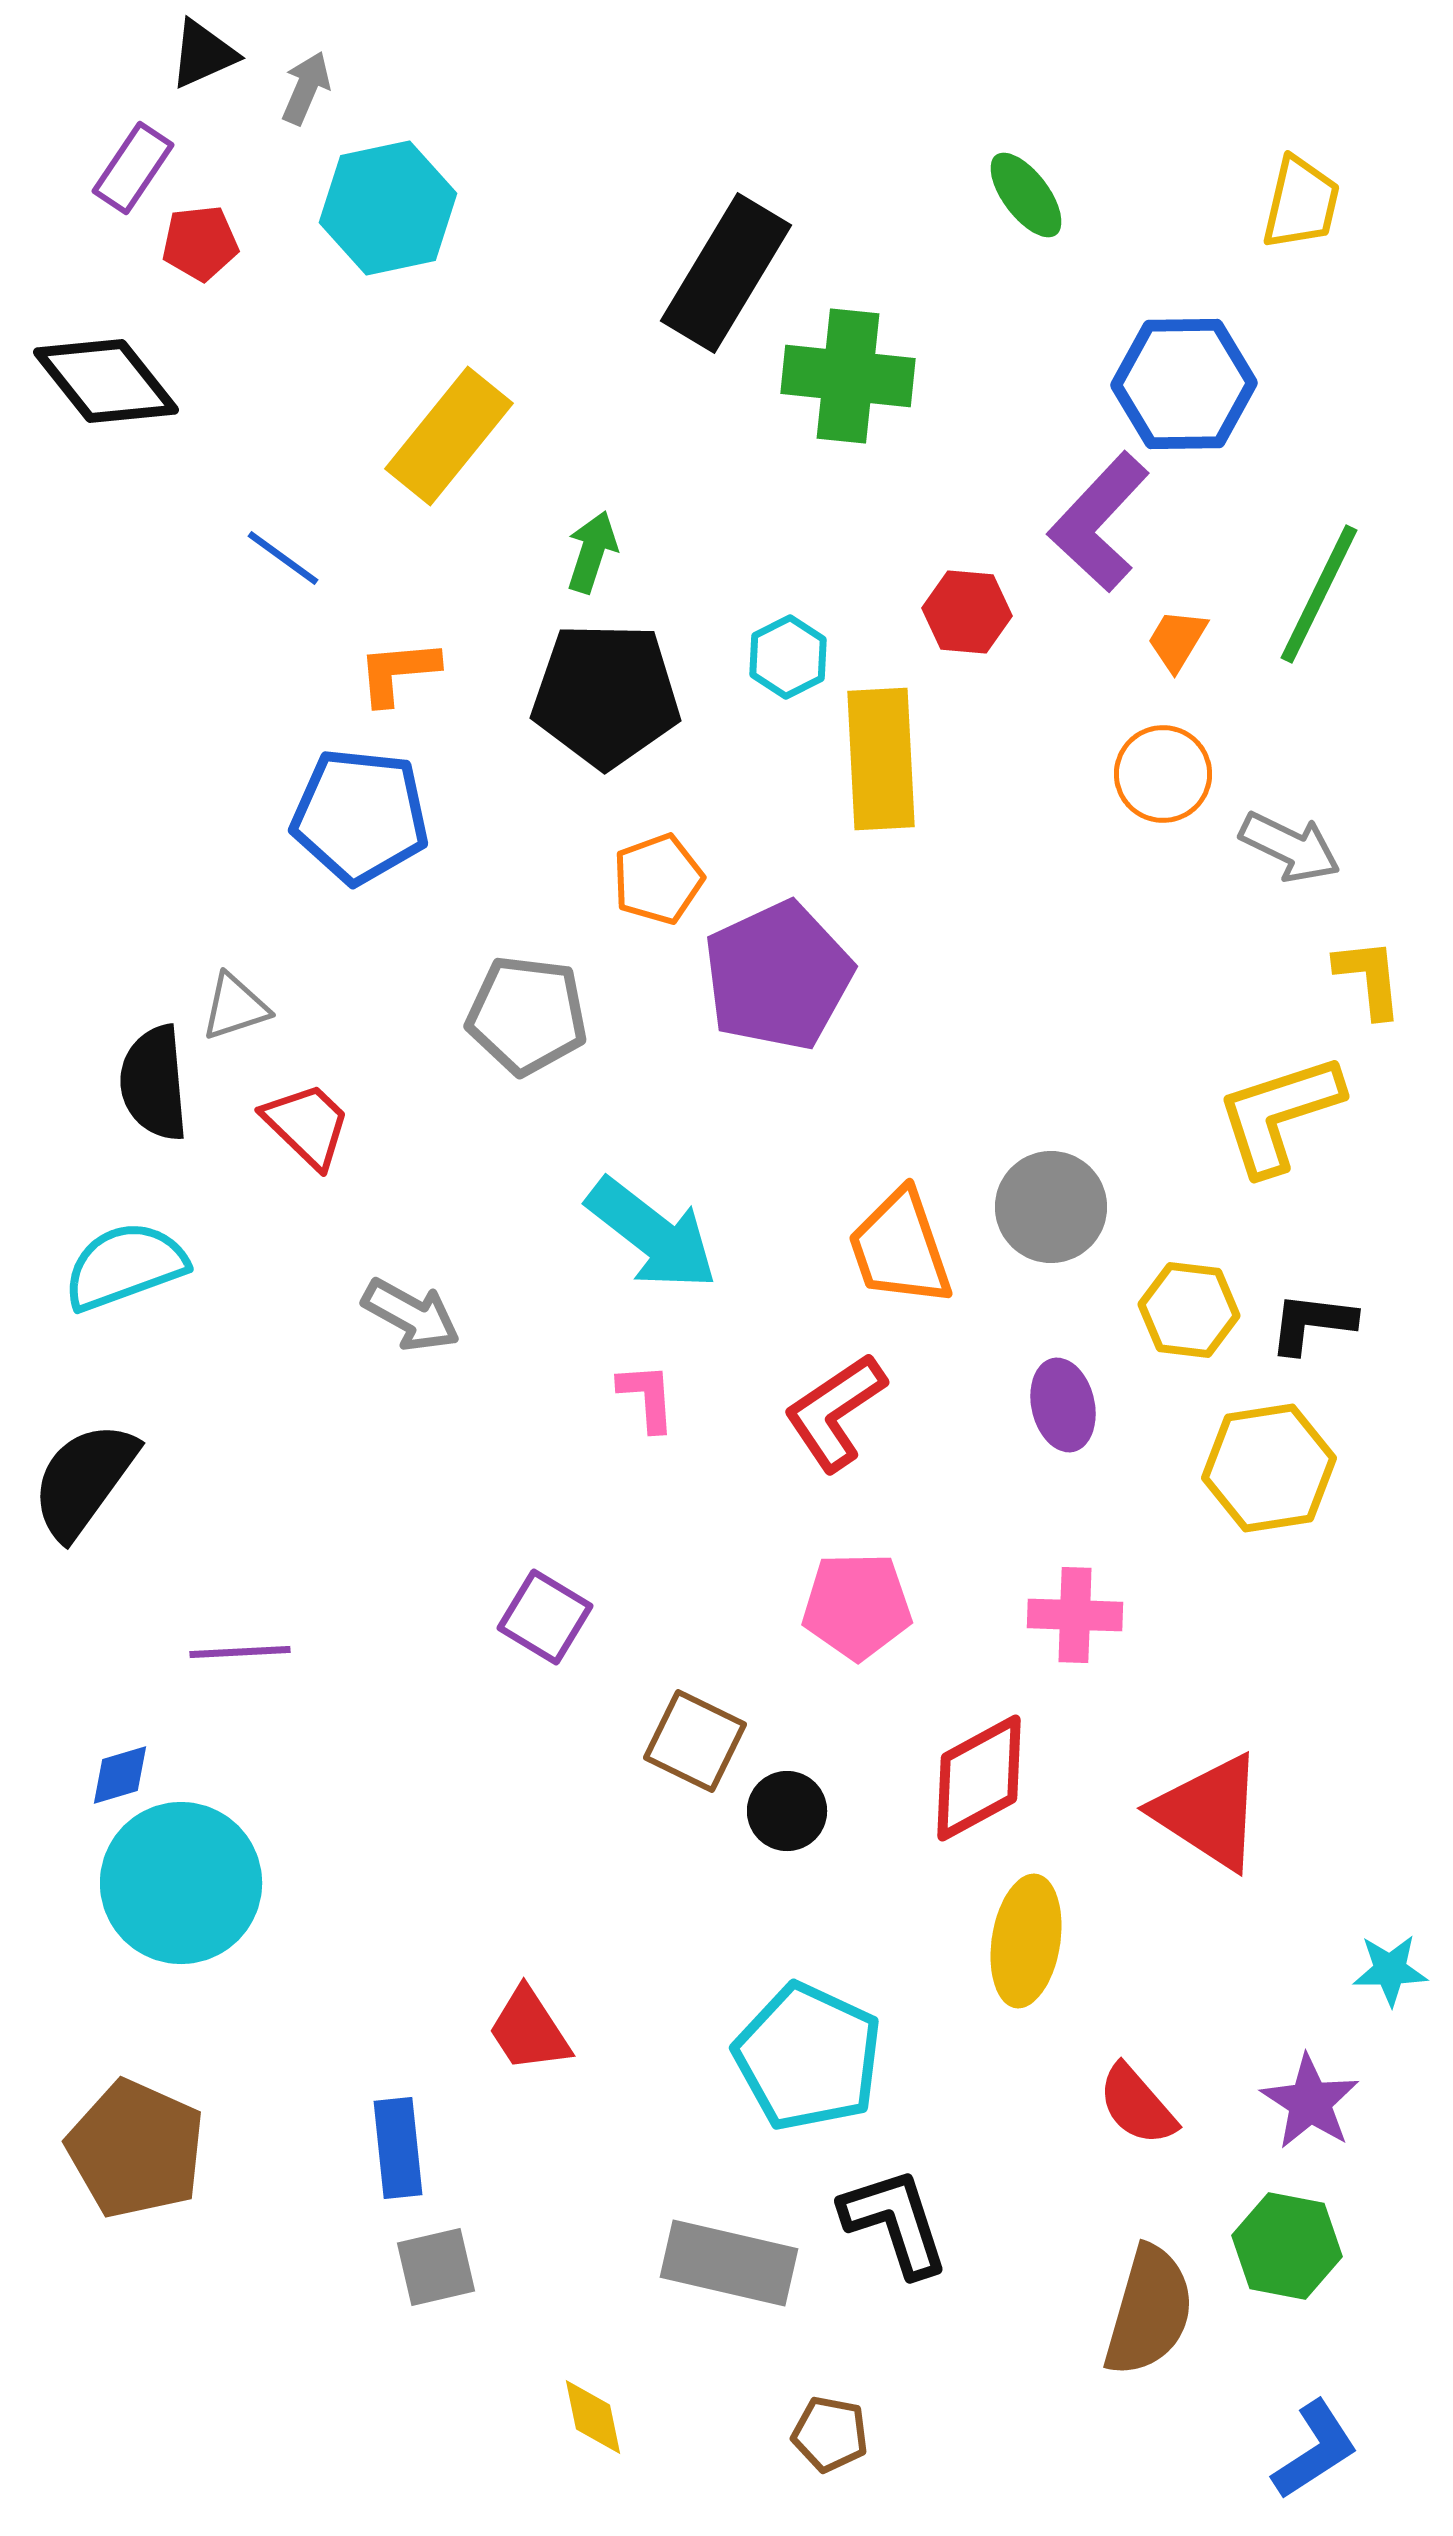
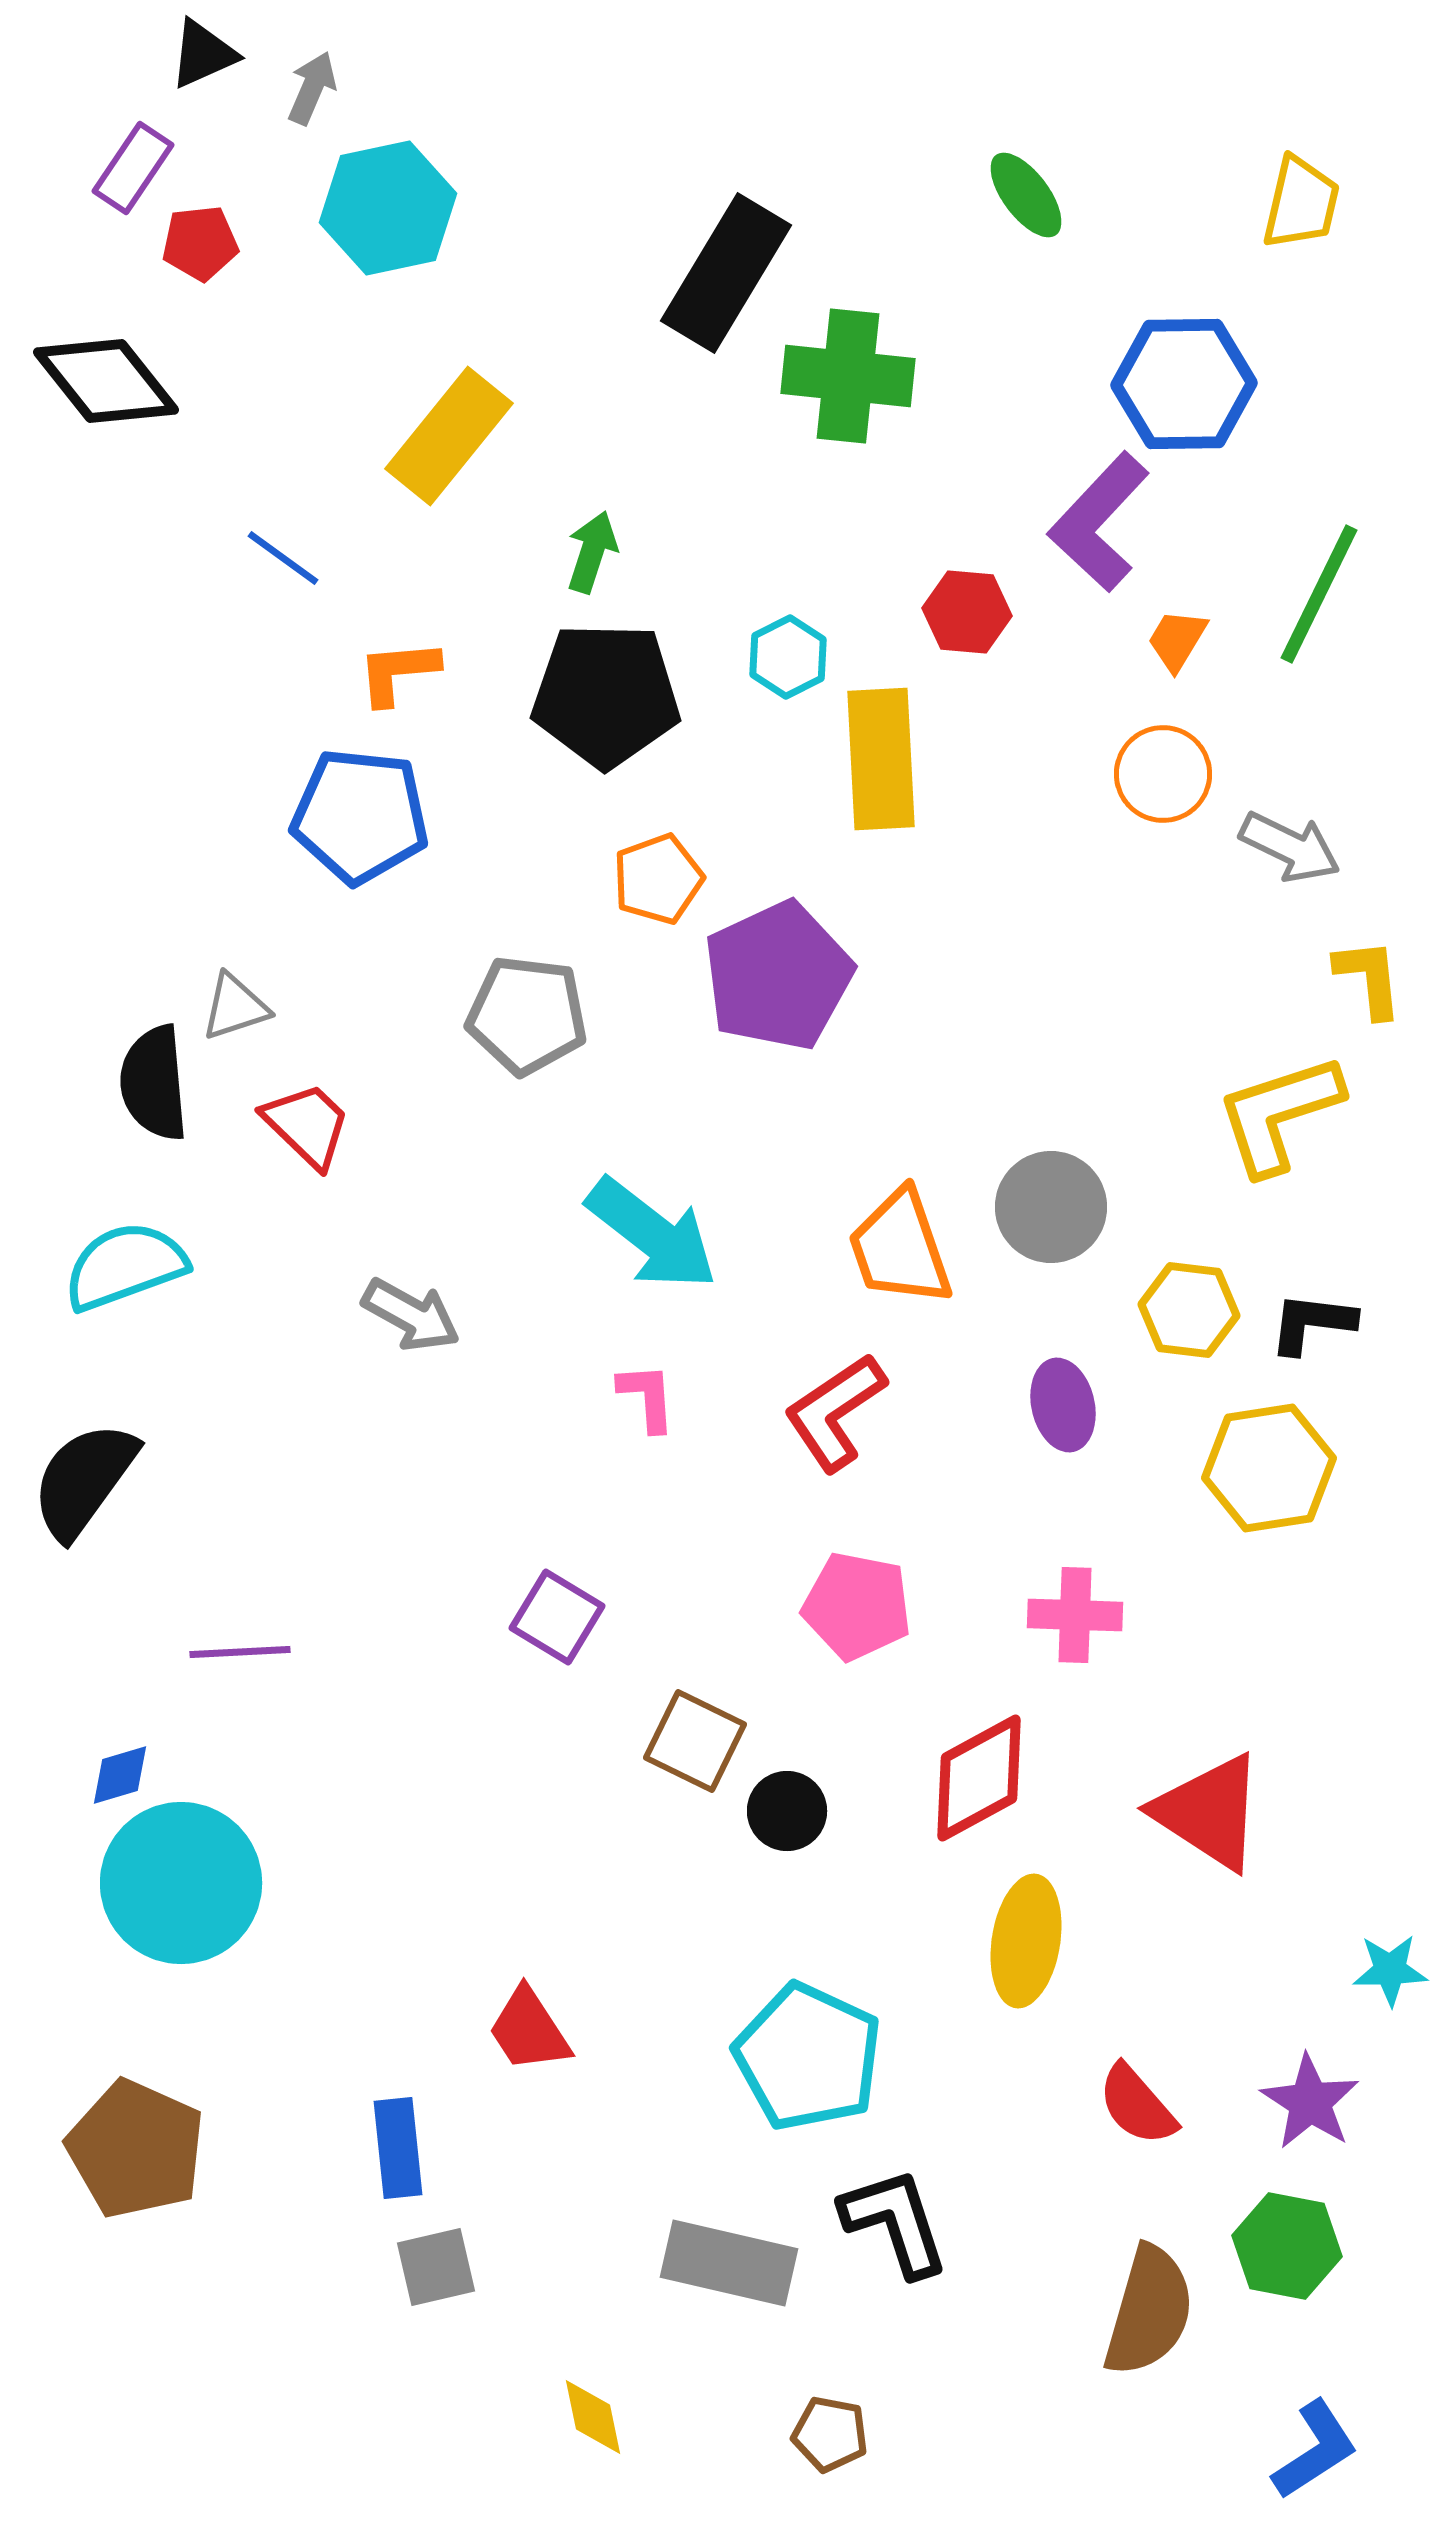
gray arrow at (306, 88): moved 6 px right
pink pentagon at (857, 1606): rotated 12 degrees clockwise
purple square at (545, 1617): moved 12 px right
